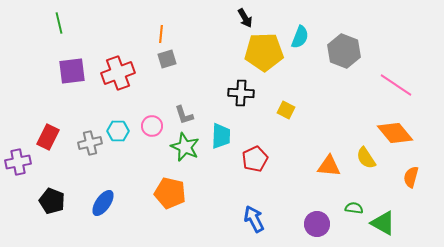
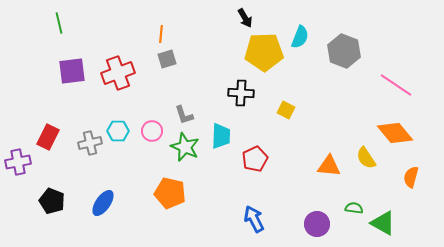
pink circle: moved 5 px down
